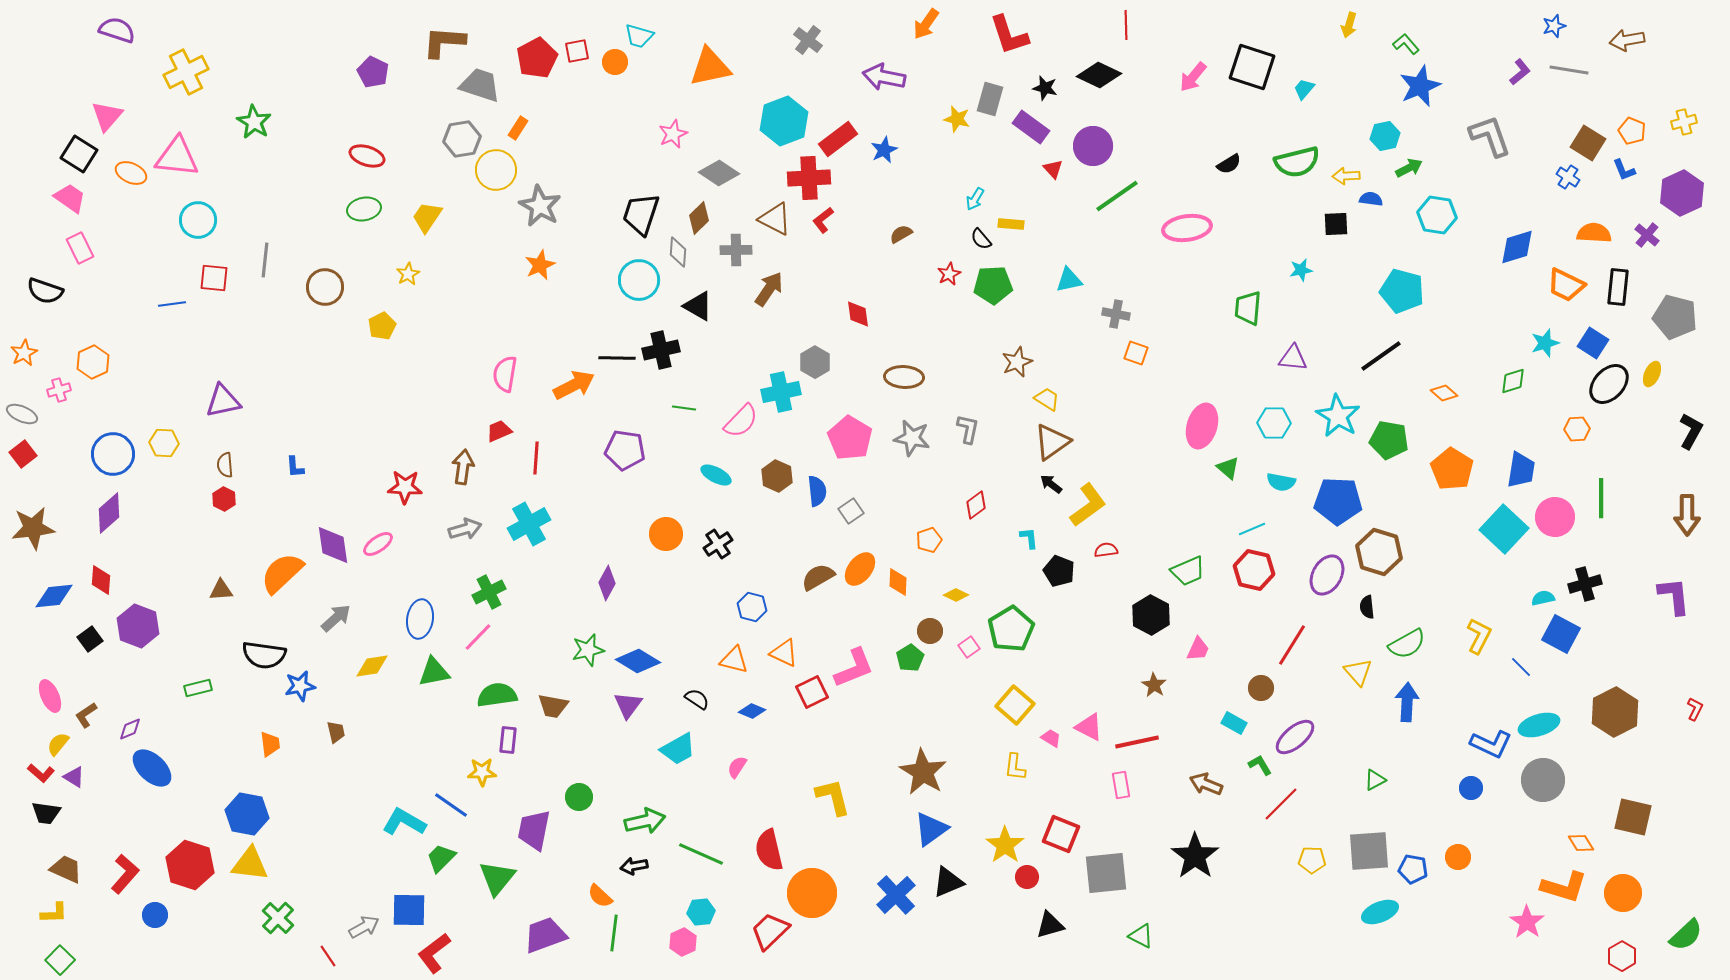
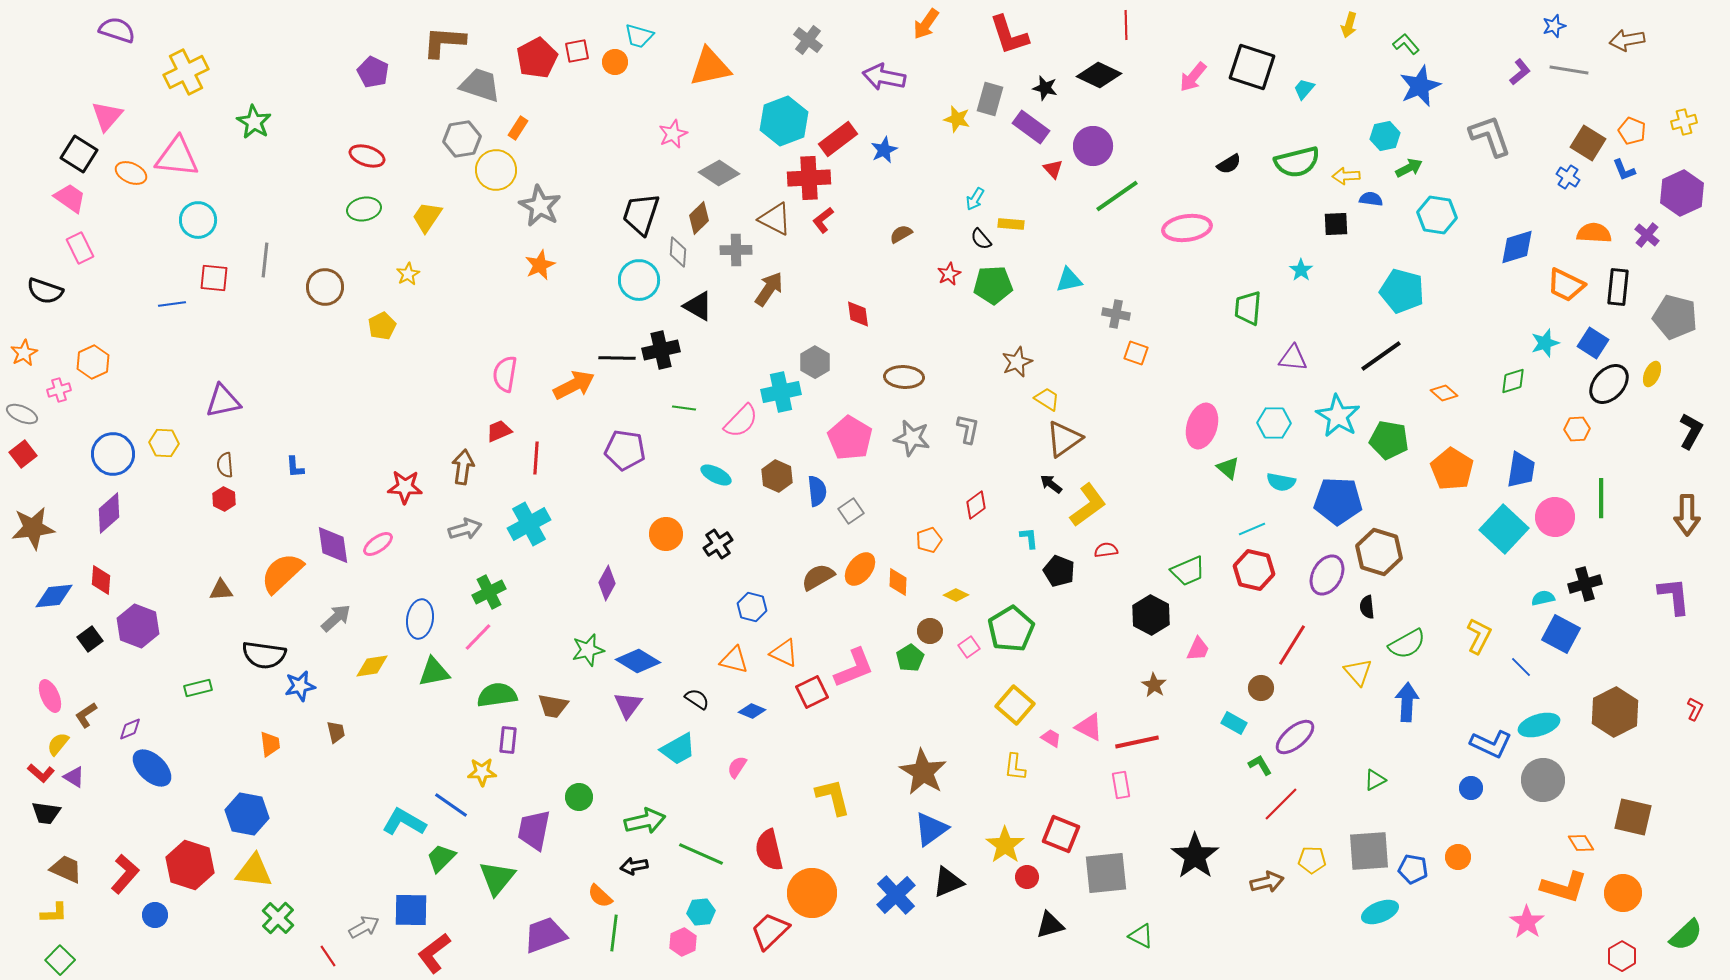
cyan star at (1301, 270): rotated 25 degrees counterclockwise
brown triangle at (1052, 442): moved 12 px right, 3 px up
brown arrow at (1206, 784): moved 61 px right, 98 px down; rotated 144 degrees clockwise
yellow triangle at (250, 864): moved 4 px right, 7 px down
blue square at (409, 910): moved 2 px right
